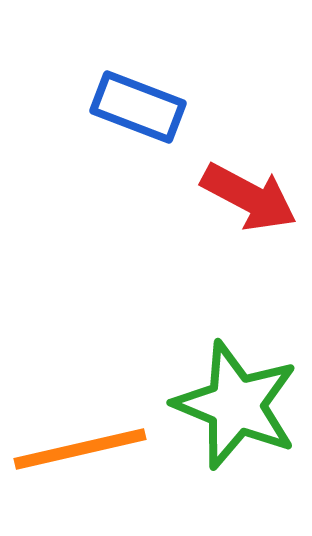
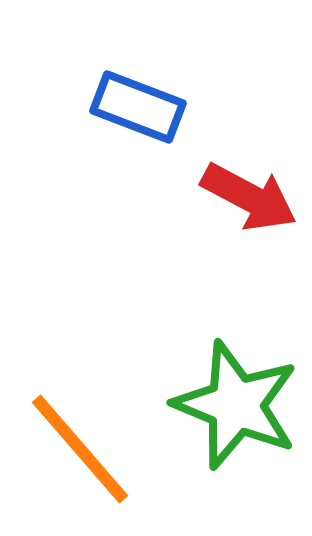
orange line: rotated 62 degrees clockwise
